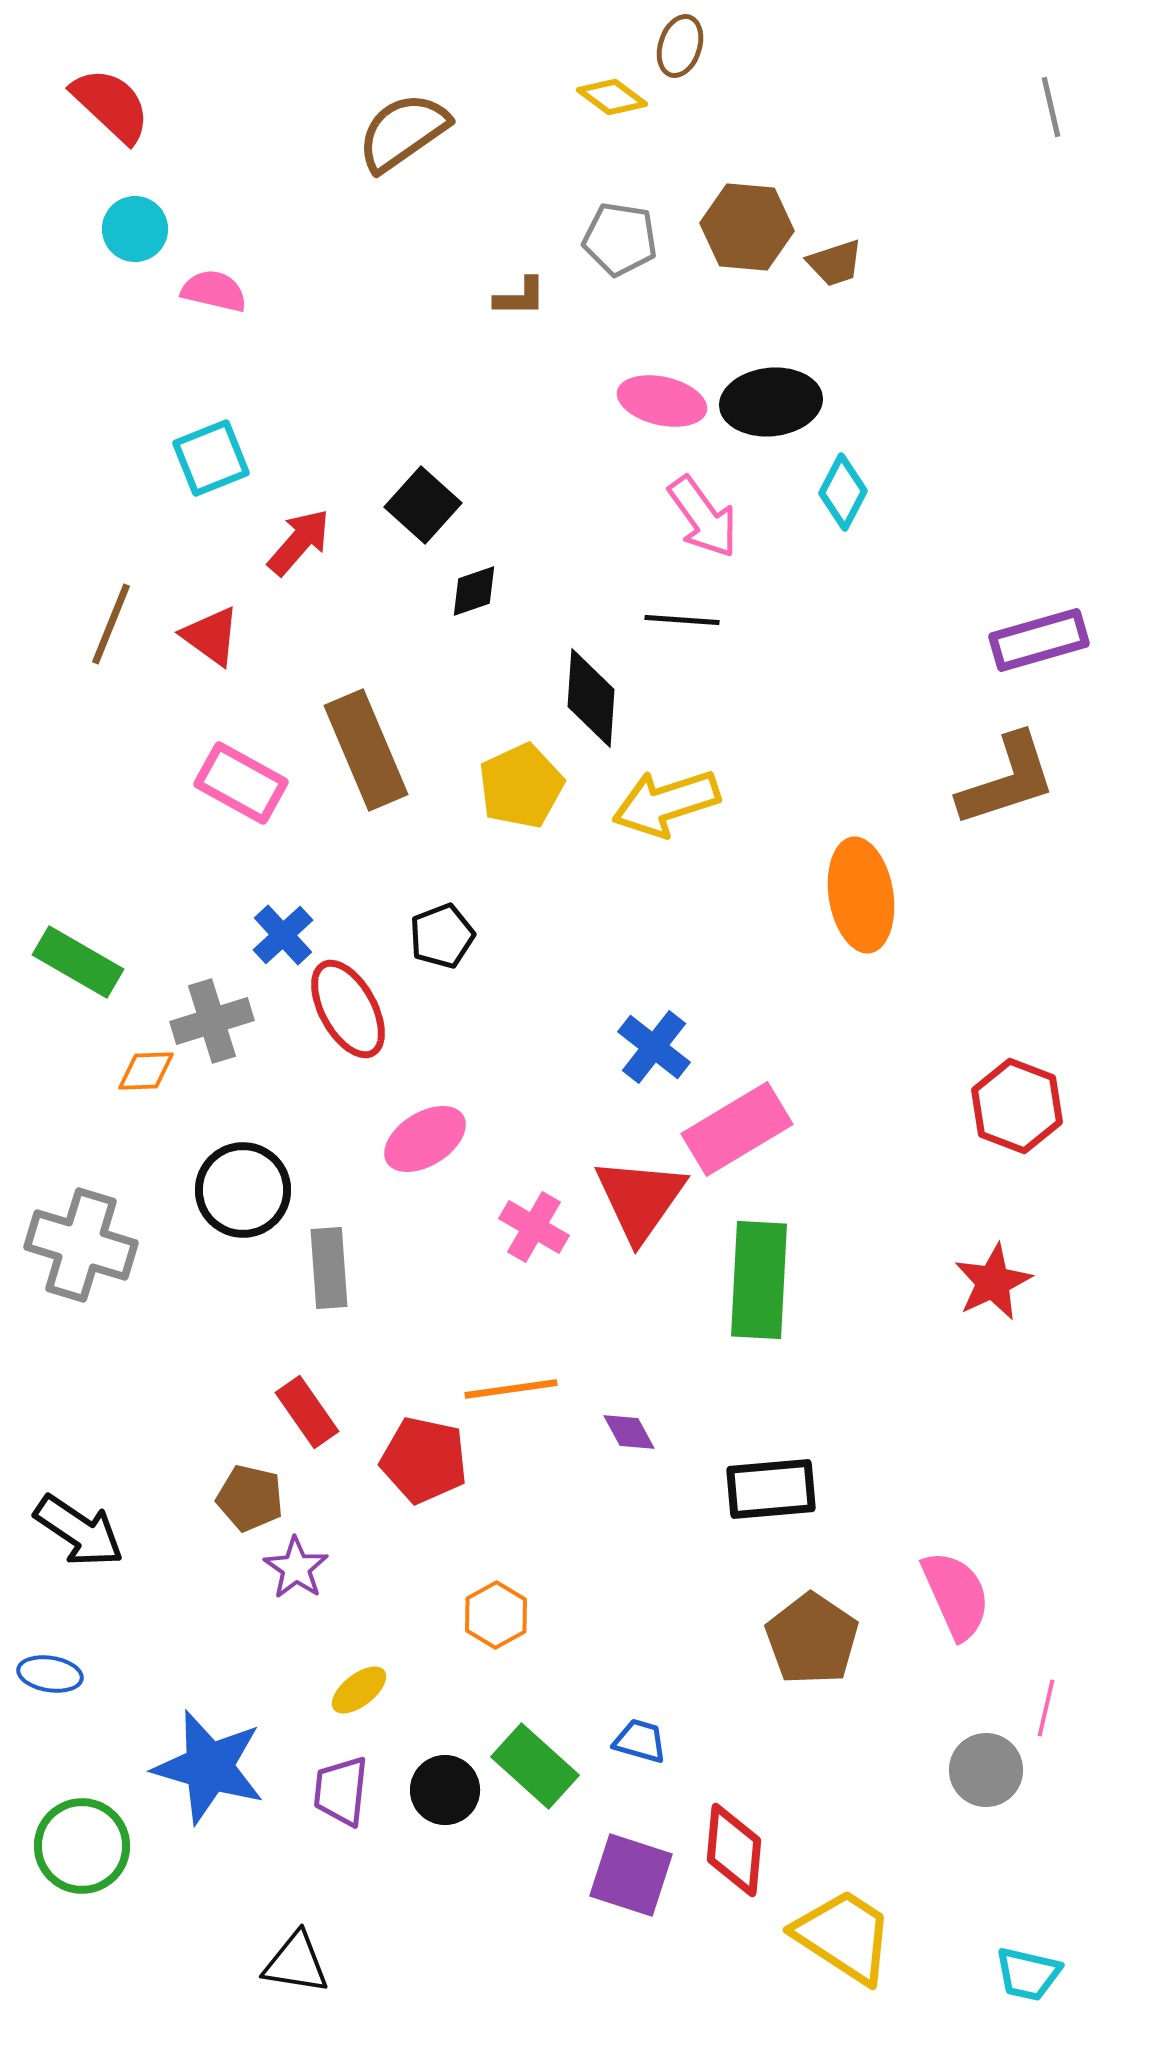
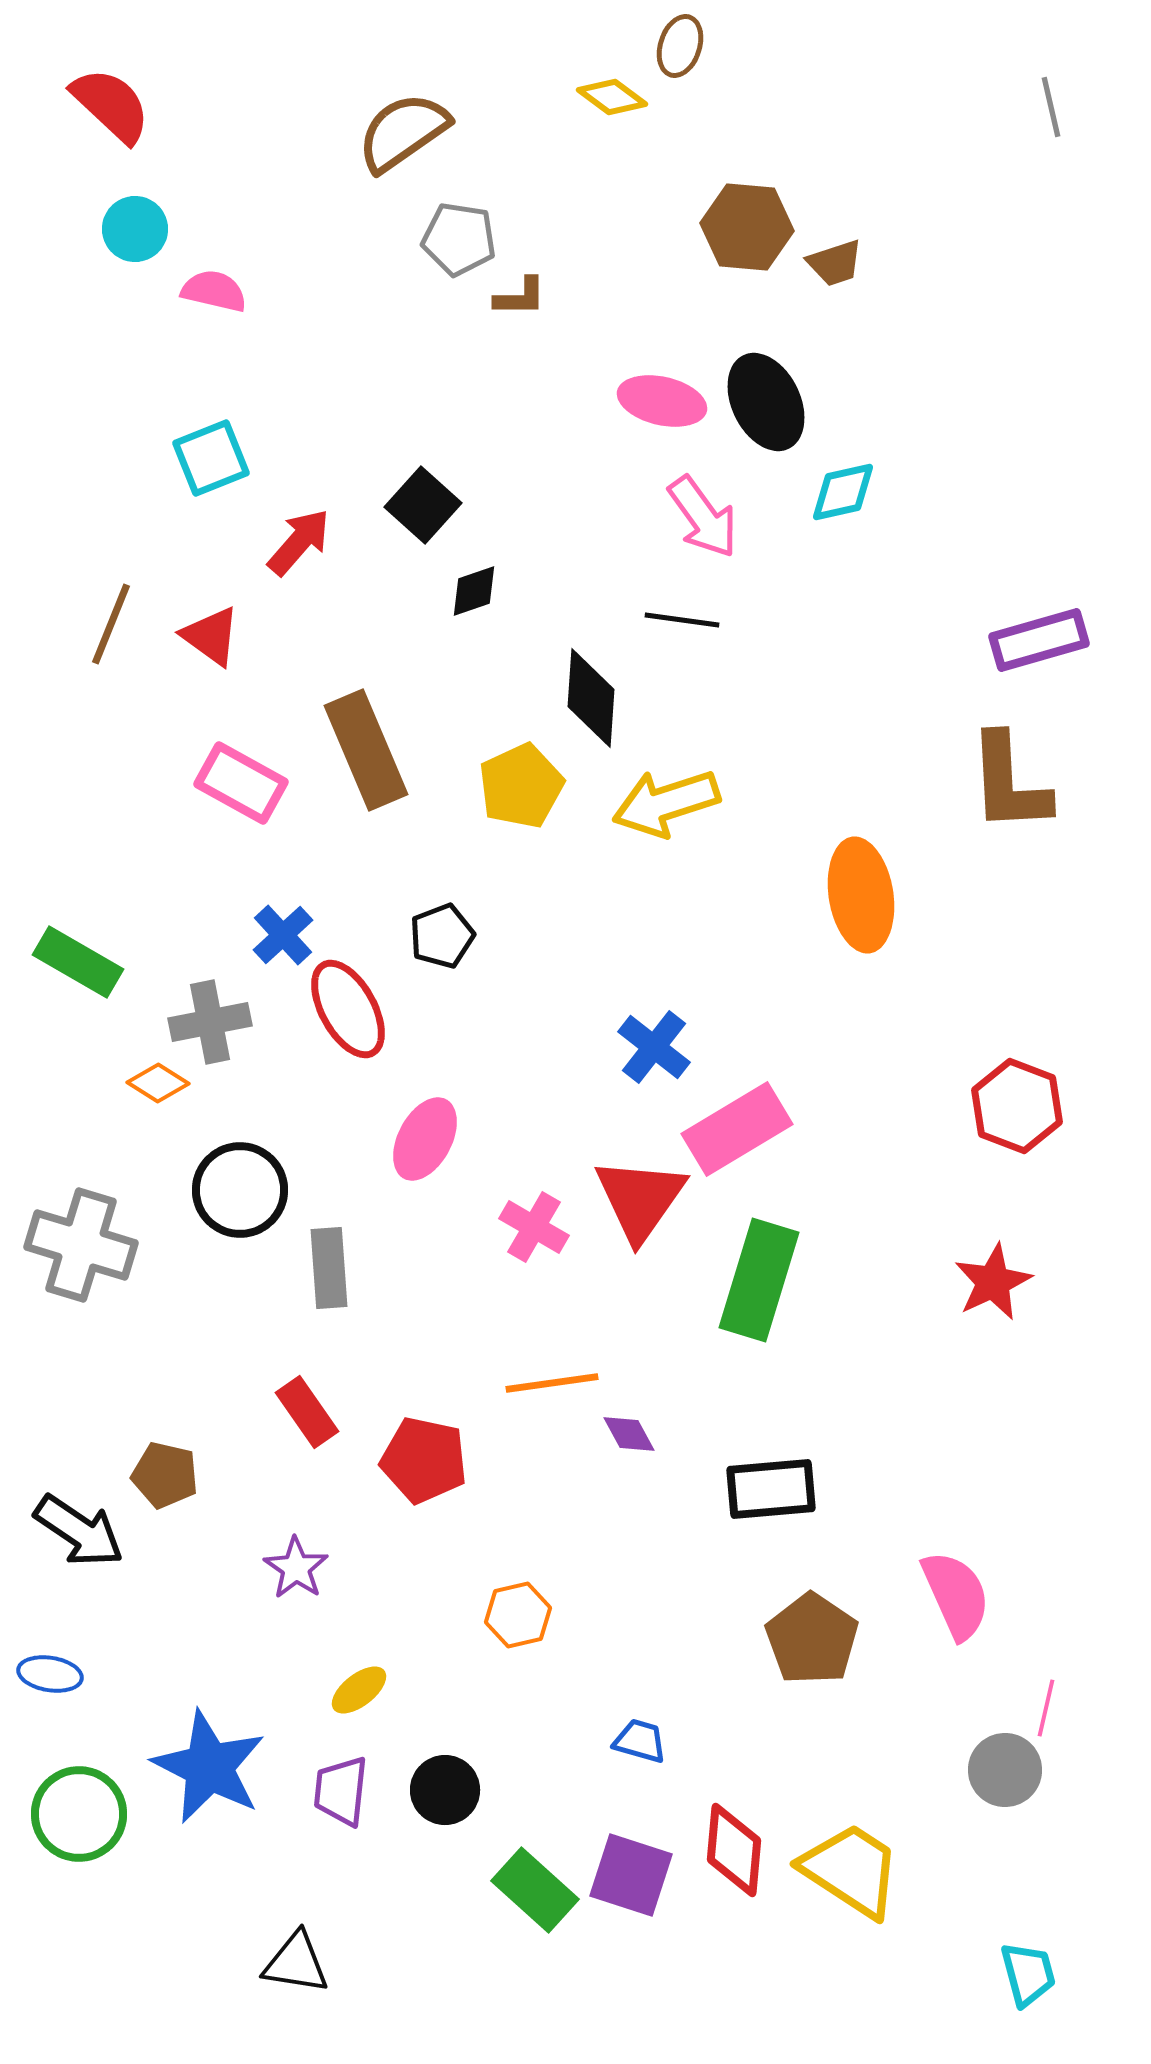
gray pentagon at (620, 239): moved 161 px left
black ellipse at (771, 402): moved 5 px left; rotated 70 degrees clockwise
cyan diamond at (843, 492): rotated 50 degrees clockwise
black line at (682, 620): rotated 4 degrees clockwise
brown L-shape at (1007, 780): moved 2 px right, 3 px down; rotated 105 degrees clockwise
gray cross at (212, 1021): moved 2 px left, 1 px down; rotated 6 degrees clockwise
orange diamond at (146, 1071): moved 12 px right, 12 px down; rotated 34 degrees clockwise
pink ellipse at (425, 1139): rotated 30 degrees counterclockwise
black circle at (243, 1190): moved 3 px left
green rectangle at (759, 1280): rotated 14 degrees clockwise
orange line at (511, 1389): moved 41 px right, 6 px up
purple diamond at (629, 1432): moved 2 px down
brown pentagon at (250, 1498): moved 85 px left, 23 px up
orange hexagon at (496, 1615): moved 22 px right; rotated 16 degrees clockwise
green rectangle at (535, 1766): moved 124 px down
blue star at (209, 1767): rotated 11 degrees clockwise
gray circle at (986, 1770): moved 19 px right
green circle at (82, 1846): moved 3 px left, 32 px up
yellow trapezoid at (844, 1936): moved 7 px right, 66 px up
cyan trapezoid at (1028, 1974): rotated 118 degrees counterclockwise
